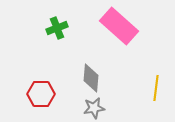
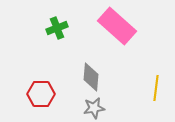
pink rectangle: moved 2 px left
gray diamond: moved 1 px up
